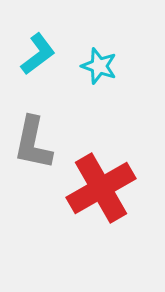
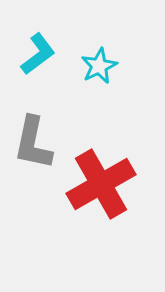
cyan star: rotated 27 degrees clockwise
red cross: moved 4 px up
